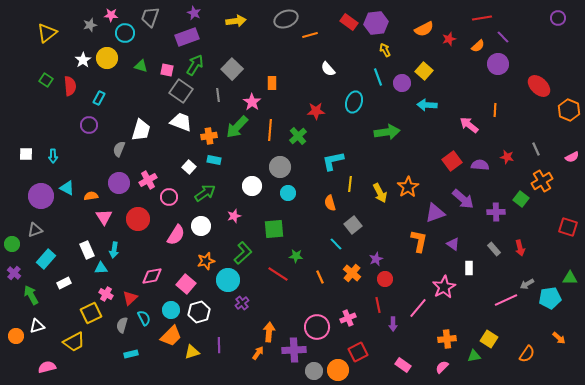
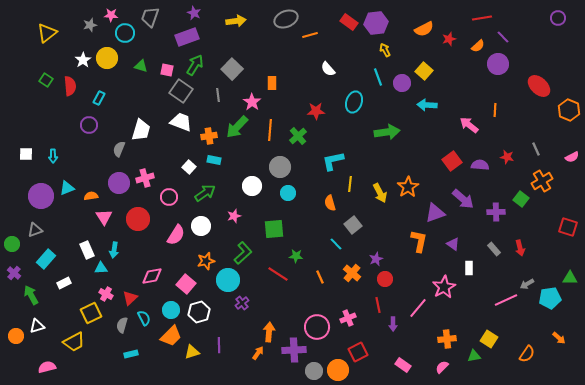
pink cross at (148, 180): moved 3 px left, 2 px up; rotated 12 degrees clockwise
cyan triangle at (67, 188): rotated 49 degrees counterclockwise
